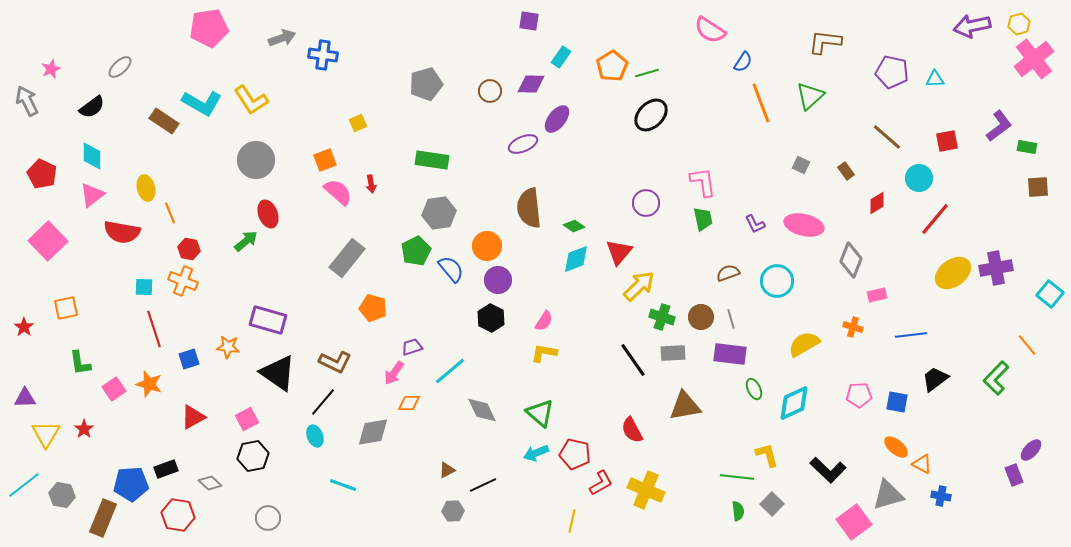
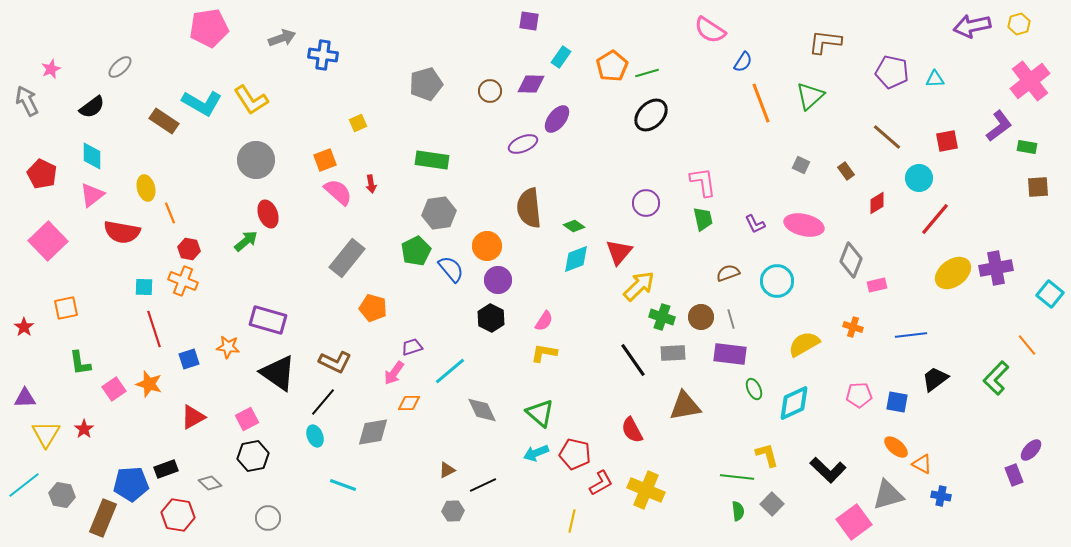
pink cross at (1034, 59): moved 4 px left, 22 px down
pink rectangle at (877, 295): moved 10 px up
